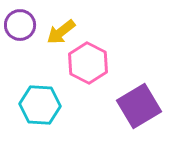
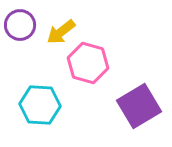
pink hexagon: rotated 12 degrees counterclockwise
